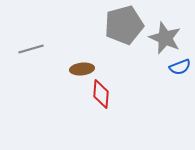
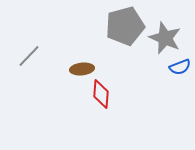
gray pentagon: moved 1 px right, 1 px down
gray line: moved 2 px left, 7 px down; rotated 30 degrees counterclockwise
